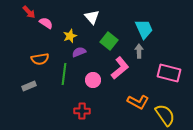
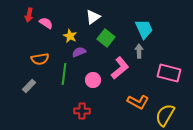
red arrow: moved 3 px down; rotated 56 degrees clockwise
white triangle: moved 1 px right; rotated 35 degrees clockwise
yellow star: rotated 24 degrees counterclockwise
green square: moved 3 px left, 3 px up
gray rectangle: rotated 24 degrees counterclockwise
yellow semicircle: rotated 115 degrees counterclockwise
